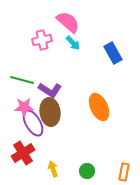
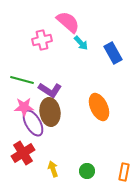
cyan arrow: moved 8 px right
